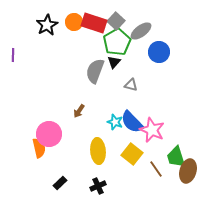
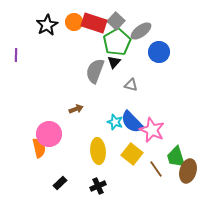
purple line: moved 3 px right
brown arrow: moved 3 px left, 2 px up; rotated 144 degrees counterclockwise
